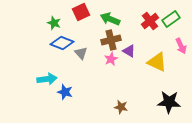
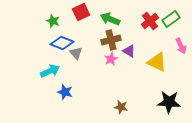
green star: moved 1 px left, 2 px up
gray triangle: moved 5 px left
cyan arrow: moved 3 px right, 8 px up; rotated 18 degrees counterclockwise
